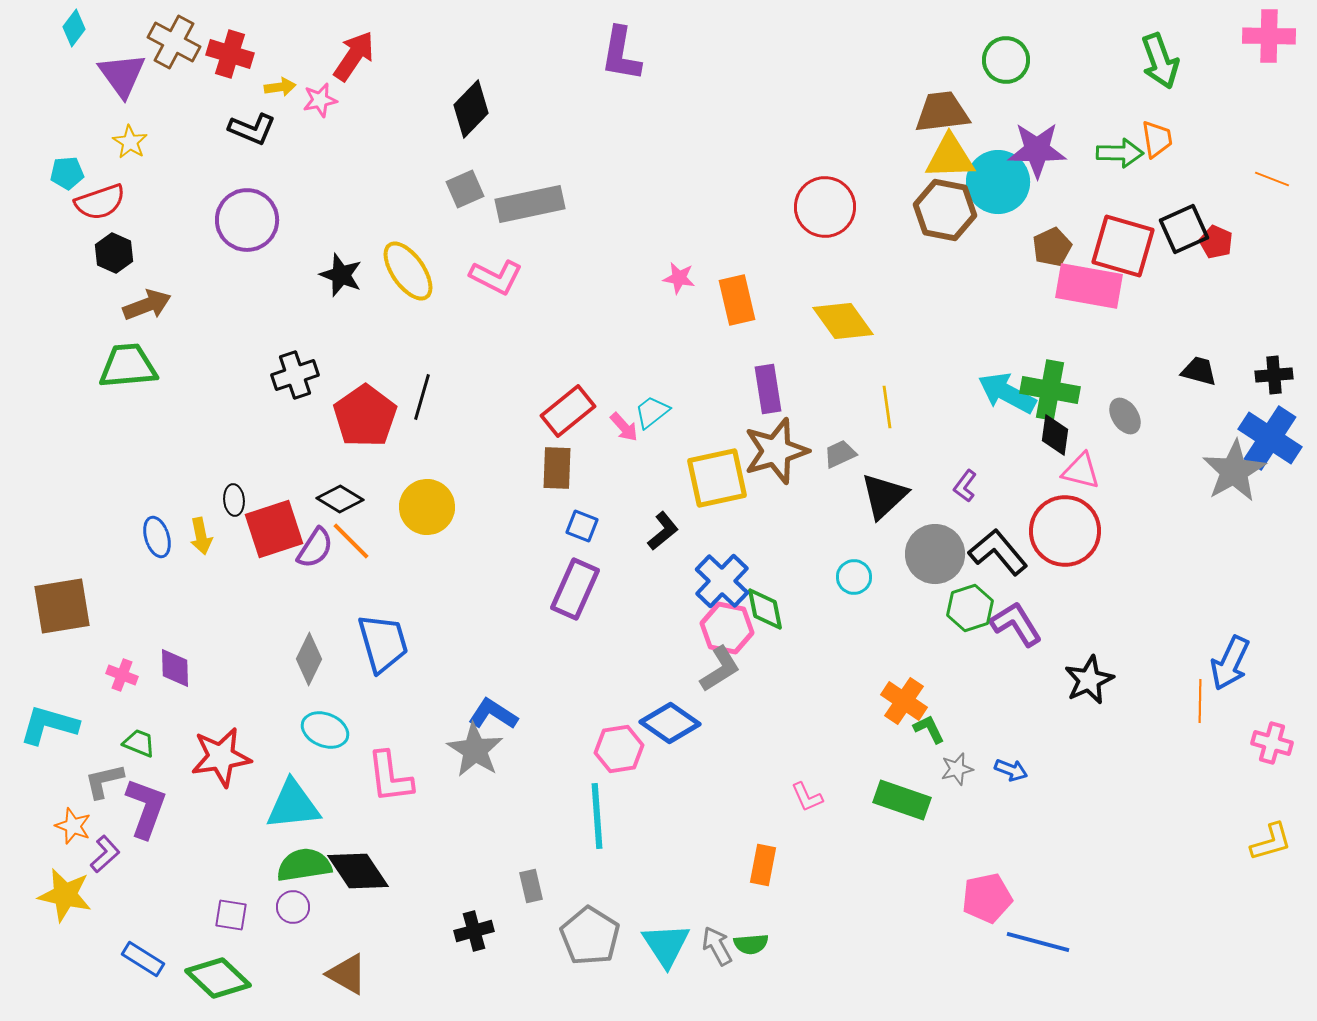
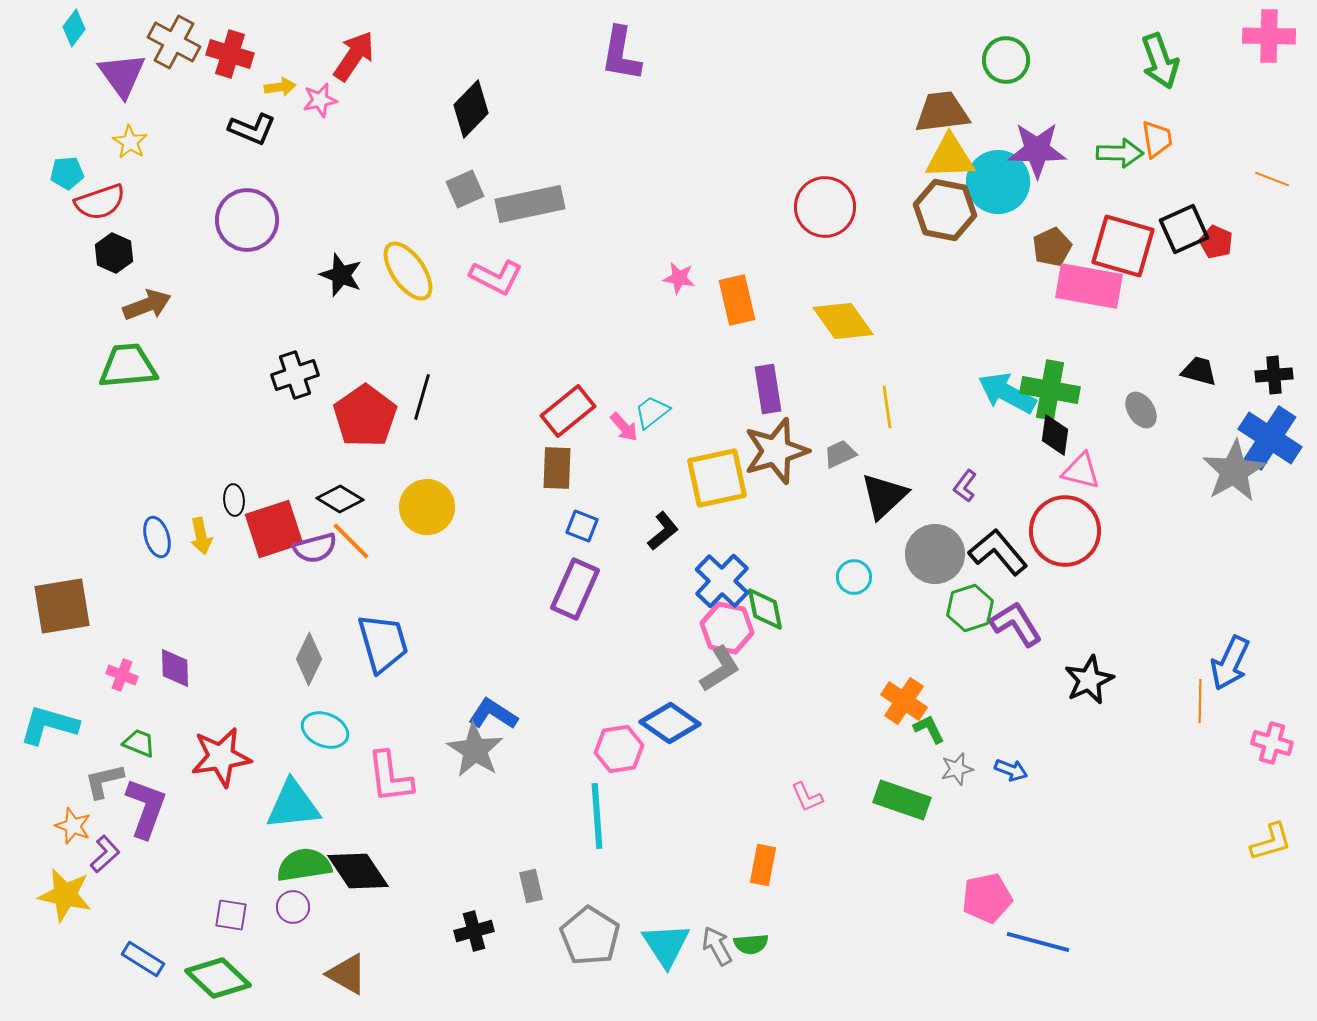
gray ellipse at (1125, 416): moved 16 px right, 6 px up
purple semicircle at (315, 548): rotated 42 degrees clockwise
